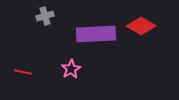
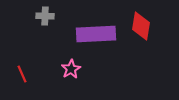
gray cross: rotated 18 degrees clockwise
red diamond: rotated 68 degrees clockwise
red line: moved 1 px left, 2 px down; rotated 54 degrees clockwise
